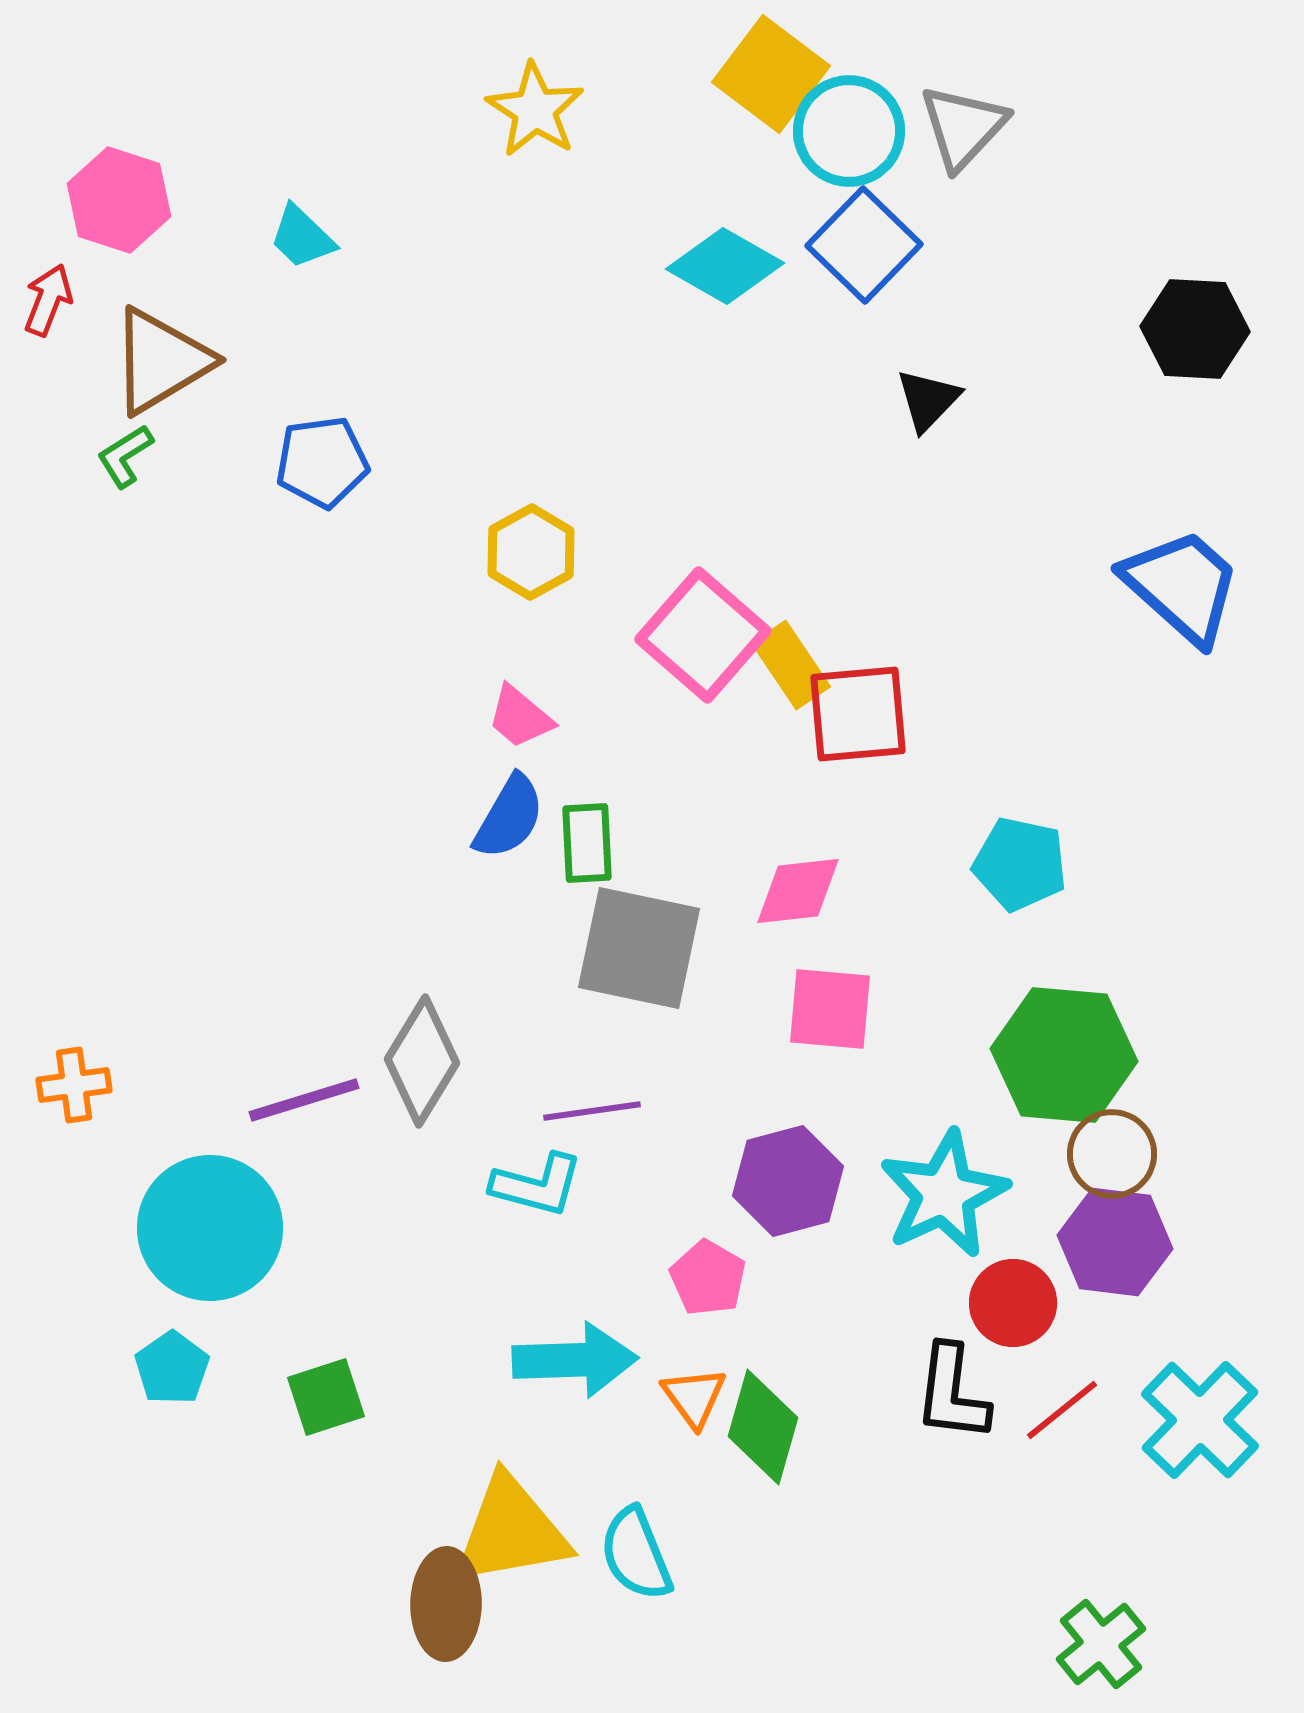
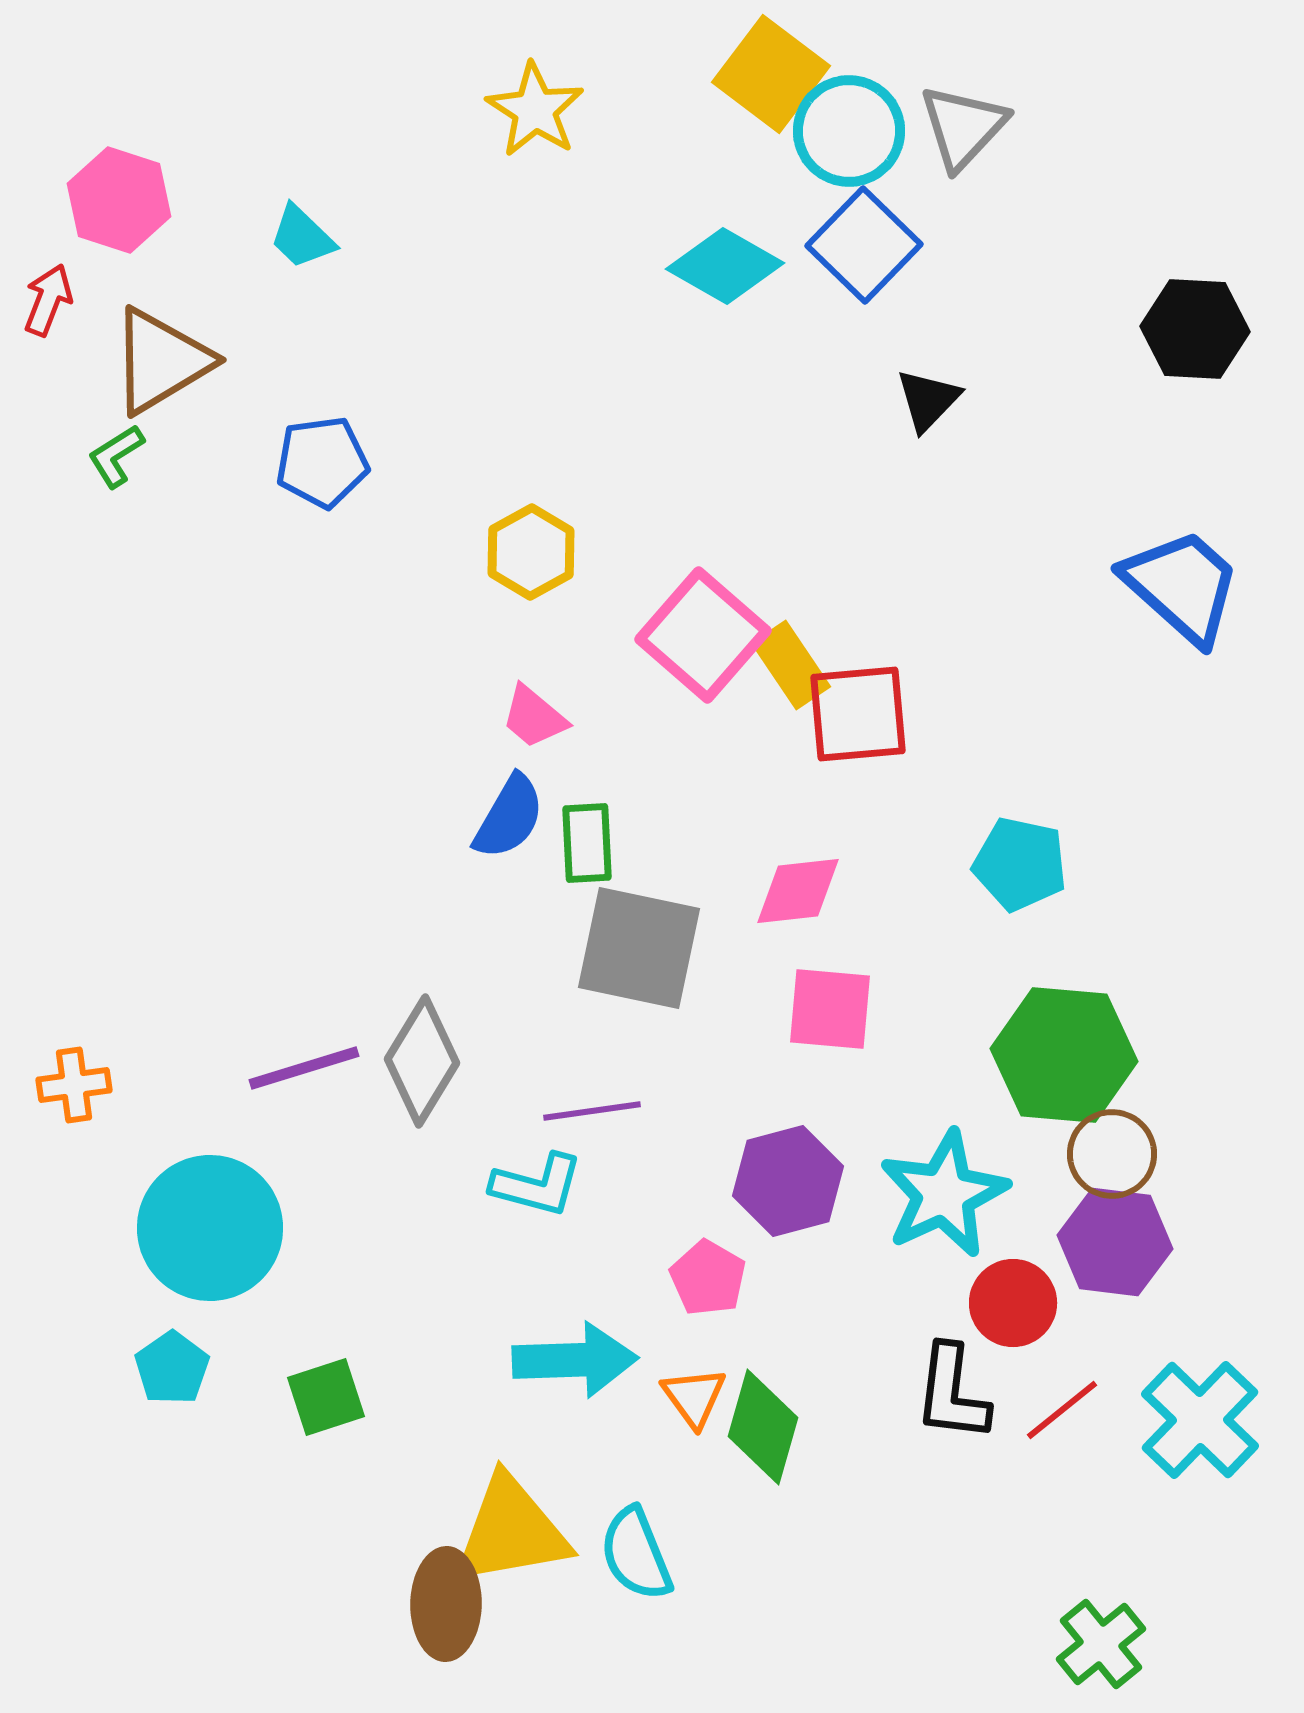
green L-shape at (125, 456): moved 9 px left
pink trapezoid at (520, 717): moved 14 px right
purple line at (304, 1100): moved 32 px up
